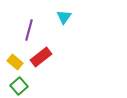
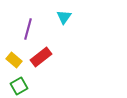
purple line: moved 1 px left, 1 px up
yellow rectangle: moved 1 px left, 2 px up
green square: rotated 12 degrees clockwise
